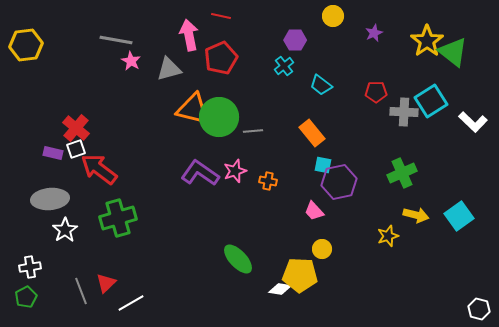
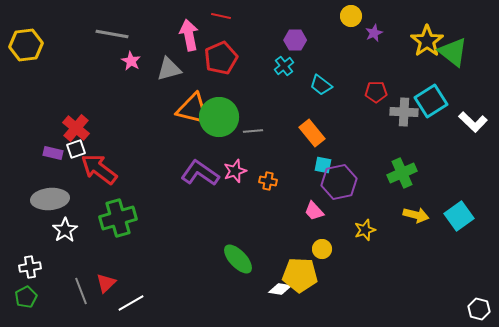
yellow circle at (333, 16): moved 18 px right
gray line at (116, 40): moved 4 px left, 6 px up
yellow star at (388, 236): moved 23 px left, 6 px up
